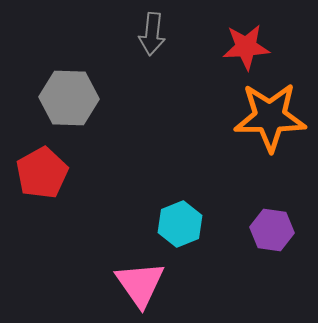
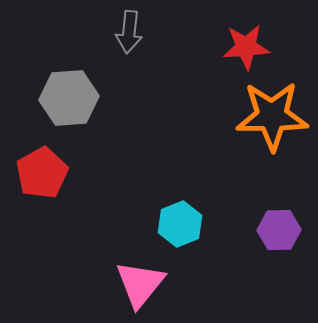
gray arrow: moved 23 px left, 2 px up
gray hexagon: rotated 6 degrees counterclockwise
orange star: moved 2 px right, 1 px up
purple hexagon: moved 7 px right; rotated 9 degrees counterclockwise
pink triangle: rotated 14 degrees clockwise
